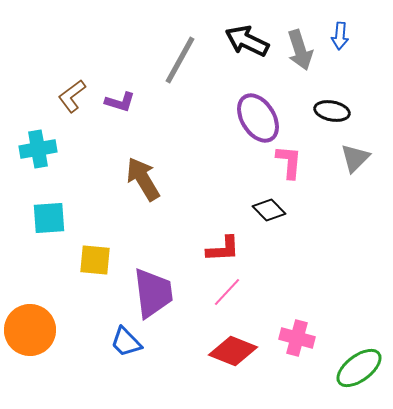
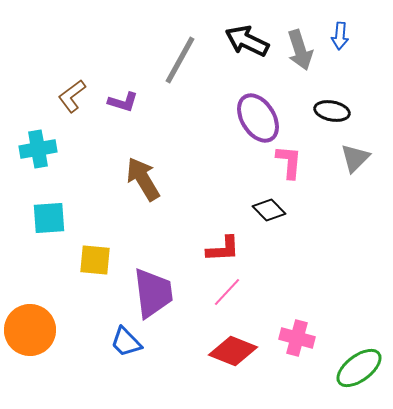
purple L-shape: moved 3 px right
